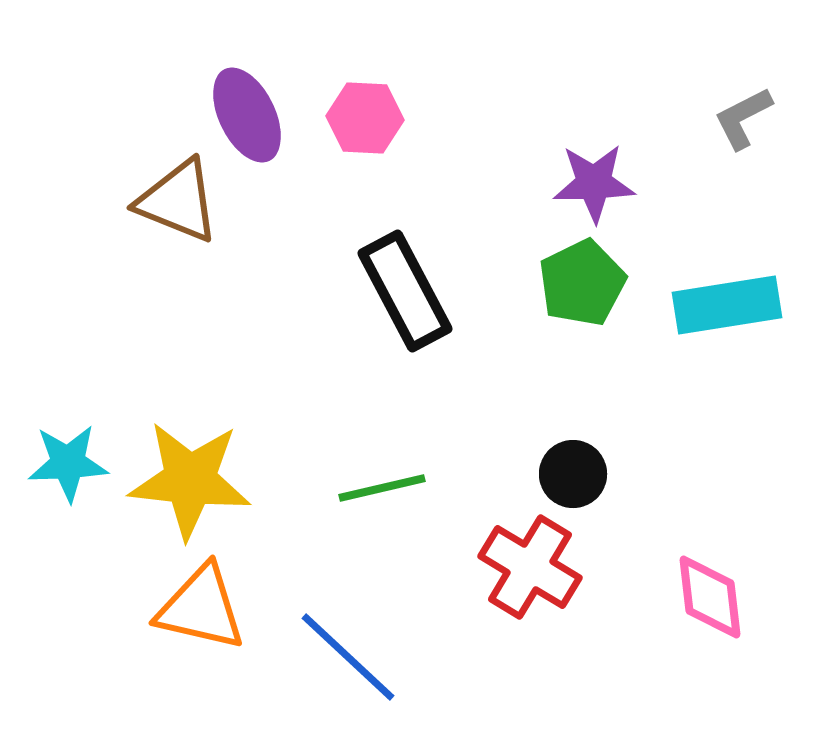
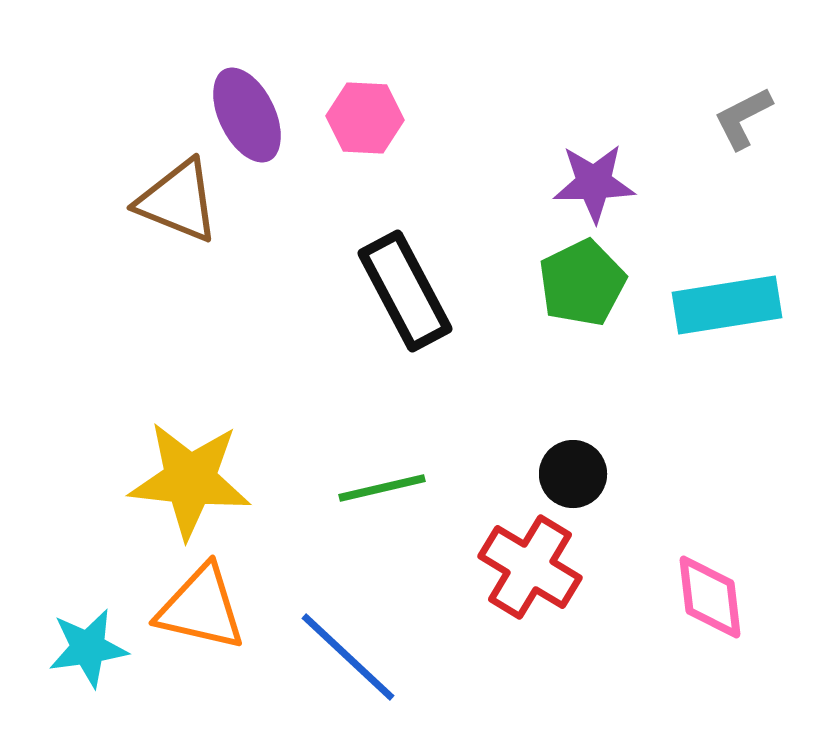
cyan star: moved 20 px right, 185 px down; rotated 6 degrees counterclockwise
